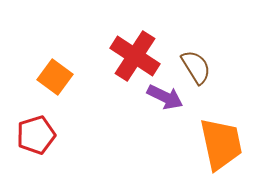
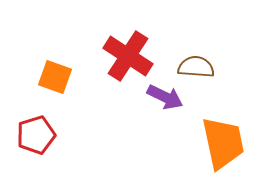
red cross: moved 7 px left
brown semicircle: rotated 54 degrees counterclockwise
orange square: rotated 16 degrees counterclockwise
orange trapezoid: moved 2 px right, 1 px up
